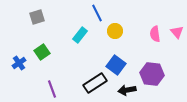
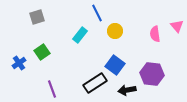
pink triangle: moved 6 px up
blue square: moved 1 px left
